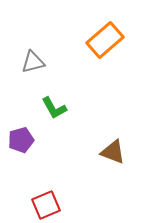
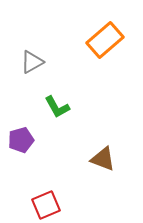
gray triangle: moved 1 px left; rotated 15 degrees counterclockwise
green L-shape: moved 3 px right, 1 px up
brown triangle: moved 10 px left, 7 px down
